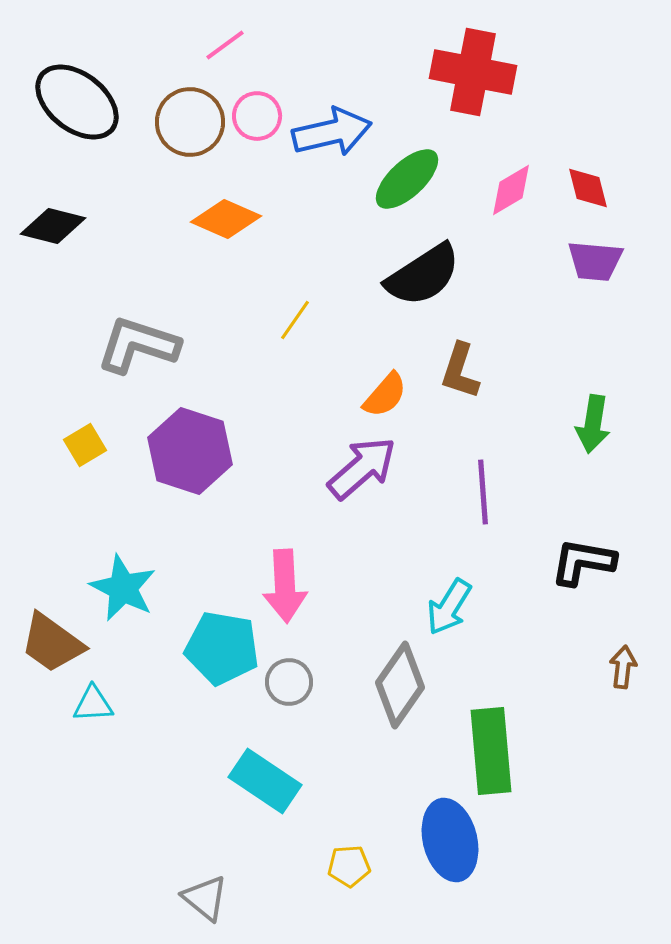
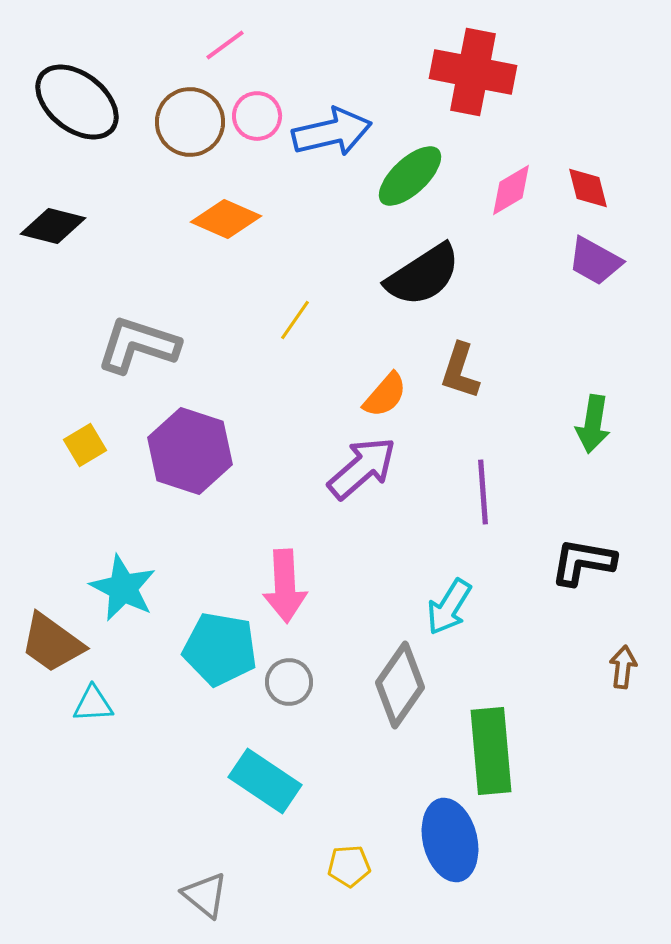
green ellipse: moved 3 px right, 3 px up
purple trapezoid: rotated 24 degrees clockwise
cyan pentagon: moved 2 px left, 1 px down
gray triangle: moved 3 px up
